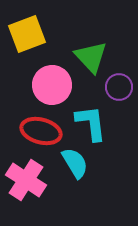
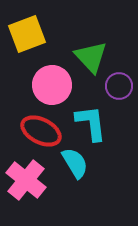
purple circle: moved 1 px up
red ellipse: rotated 12 degrees clockwise
pink cross: rotated 6 degrees clockwise
